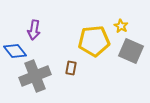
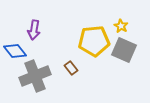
gray square: moved 7 px left, 1 px up
brown rectangle: rotated 48 degrees counterclockwise
